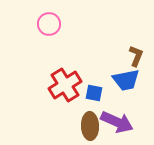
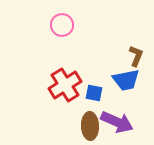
pink circle: moved 13 px right, 1 px down
